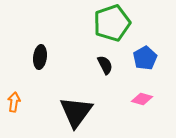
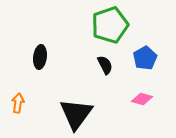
green pentagon: moved 2 px left, 2 px down
orange arrow: moved 4 px right, 1 px down
black triangle: moved 2 px down
